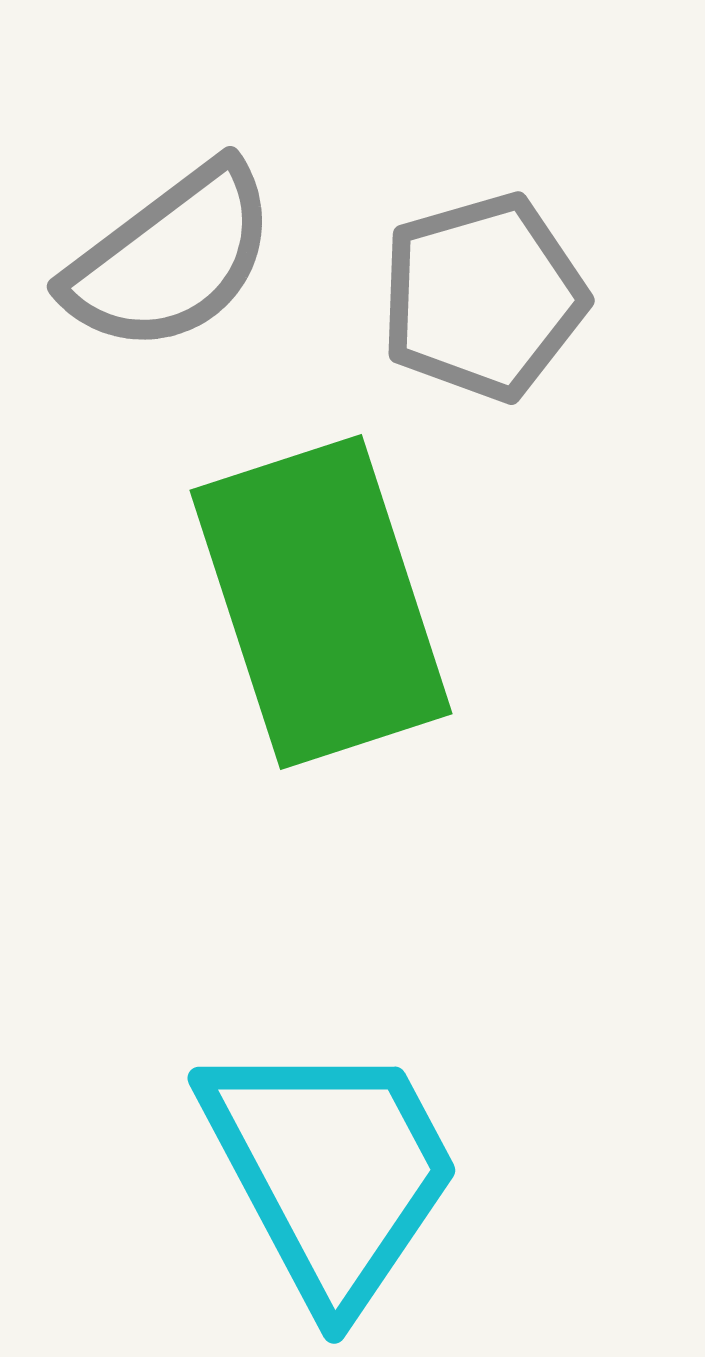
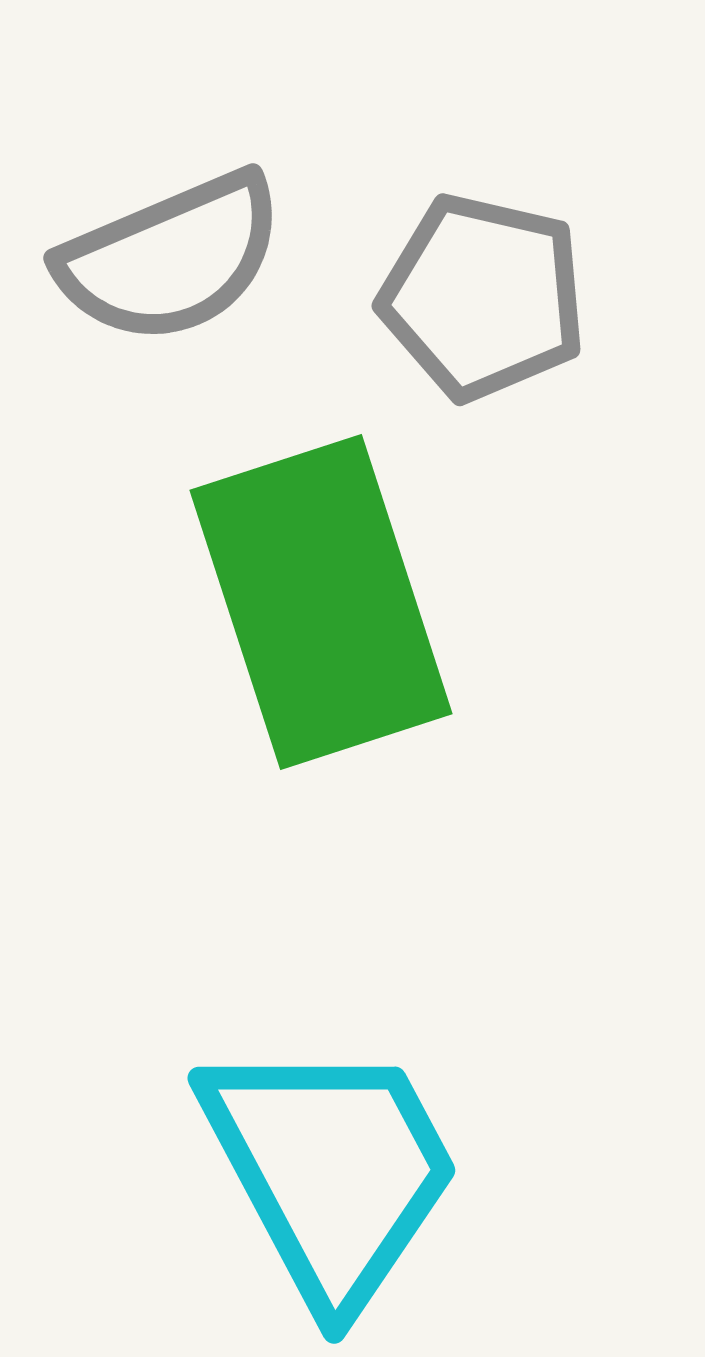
gray semicircle: rotated 14 degrees clockwise
gray pentagon: rotated 29 degrees clockwise
